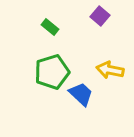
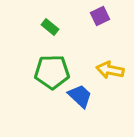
purple square: rotated 24 degrees clockwise
green pentagon: rotated 16 degrees clockwise
blue trapezoid: moved 1 px left, 2 px down
